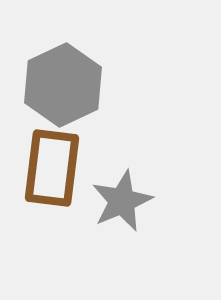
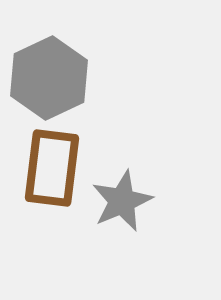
gray hexagon: moved 14 px left, 7 px up
